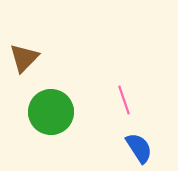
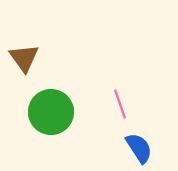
brown triangle: rotated 20 degrees counterclockwise
pink line: moved 4 px left, 4 px down
